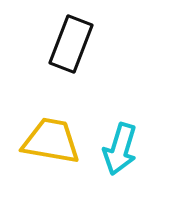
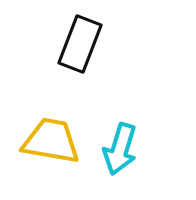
black rectangle: moved 9 px right
